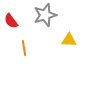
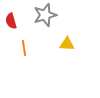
red semicircle: rotated 21 degrees clockwise
yellow triangle: moved 2 px left, 4 px down
